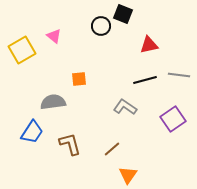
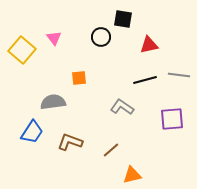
black square: moved 5 px down; rotated 12 degrees counterclockwise
black circle: moved 11 px down
pink triangle: moved 2 px down; rotated 14 degrees clockwise
yellow square: rotated 20 degrees counterclockwise
orange square: moved 1 px up
gray L-shape: moved 3 px left
purple square: moved 1 px left; rotated 30 degrees clockwise
brown L-shape: moved 2 px up; rotated 55 degrees counterclockwise
brown line: moved 1 px left, 1 px down
orange triangle: moved 4 px right; rotated 42 degrees clockwise
